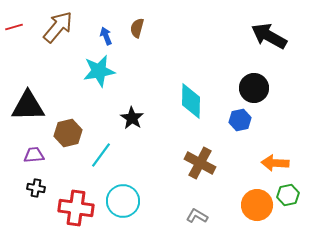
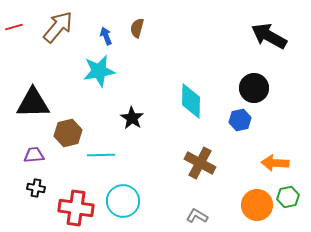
black triangle: moved 5 px right, 3 px up
cyan line: rotated 52 degrees clockwise
green hexagon: moved 2 px down
